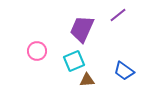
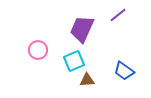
pink circle: moved 1 px right, 1 px up
